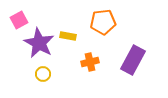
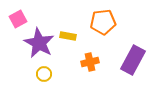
pink square: moved 1 px left, 1 px up
yellow circle: moved 1 px right
